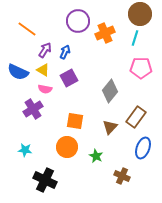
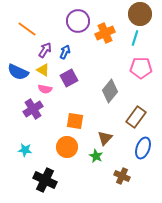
brown triangle: moved 5 px left, 11 px down
